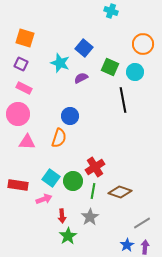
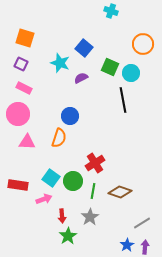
cyan circle: moved 4 px left, 1 px down
red cross: moved 4 px up
